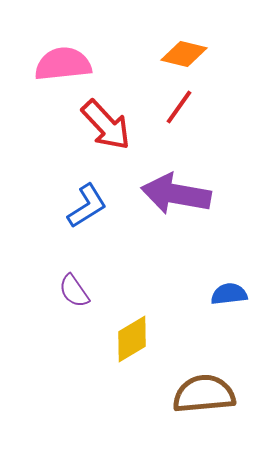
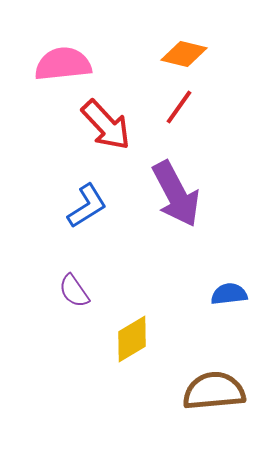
purple arrow: rotated 128 degrees counterclockwise
brown semicircle: moved 10 px right, 3 px up
